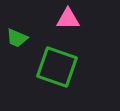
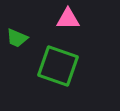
green square: moved 1 px right, 1 px up
